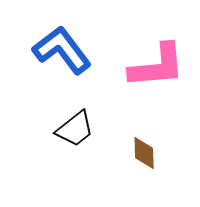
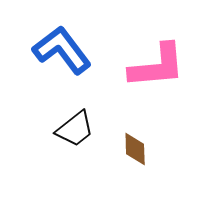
brown diamond: moved 9 px left, 4 px up
